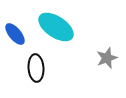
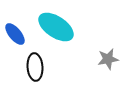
gray star: moved 1 px right, 1 px down; rotated 10 degrees clockwise
black ellipse: moved 1 px left, 1 px up
